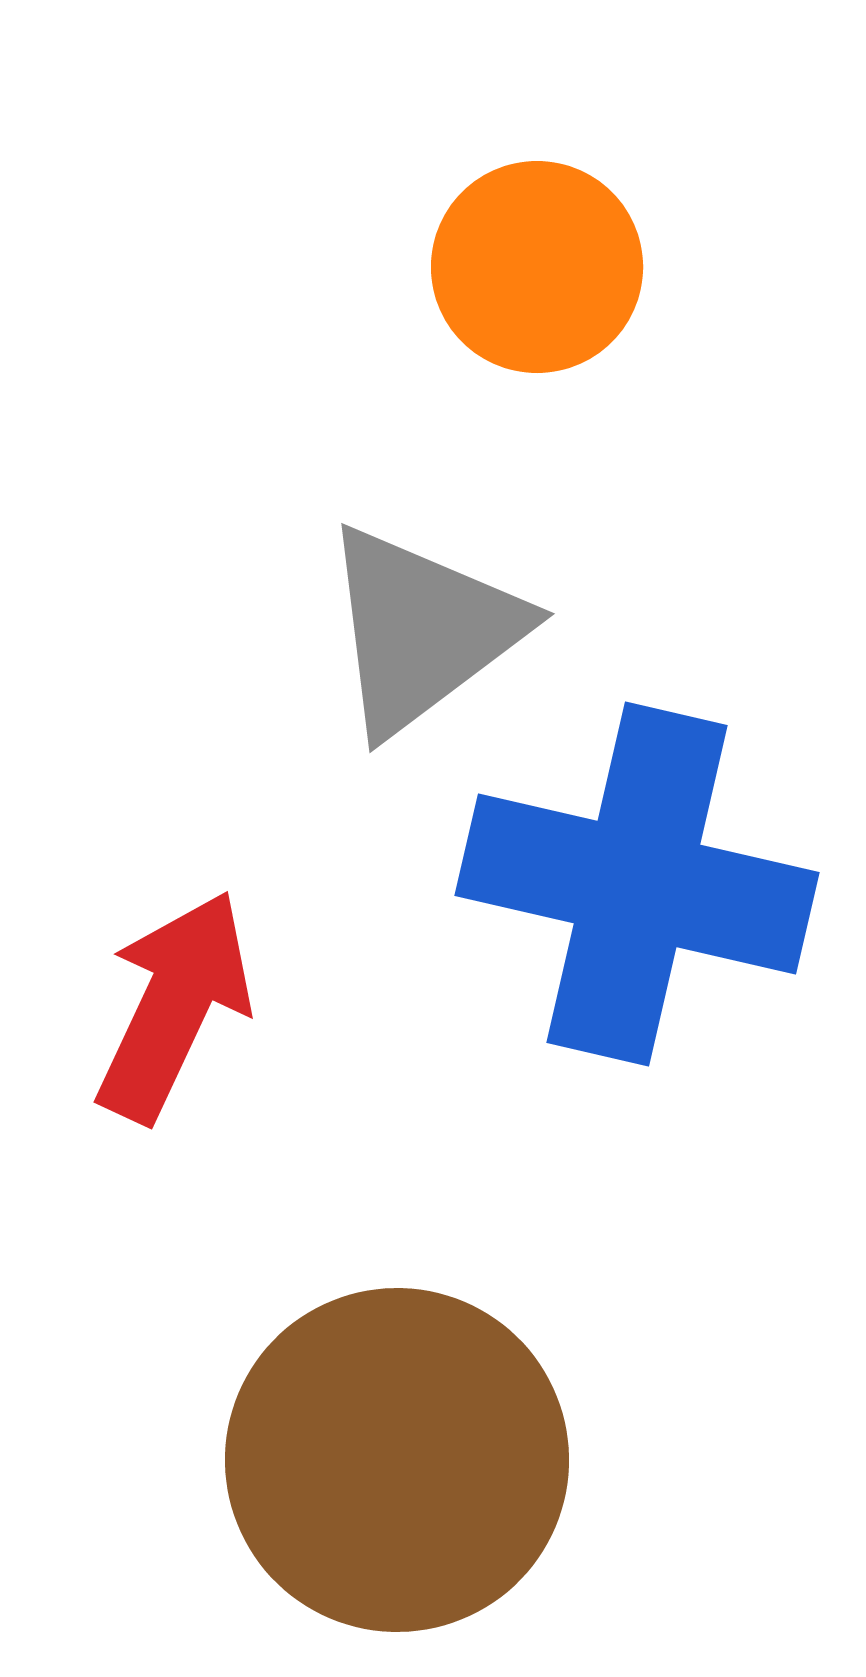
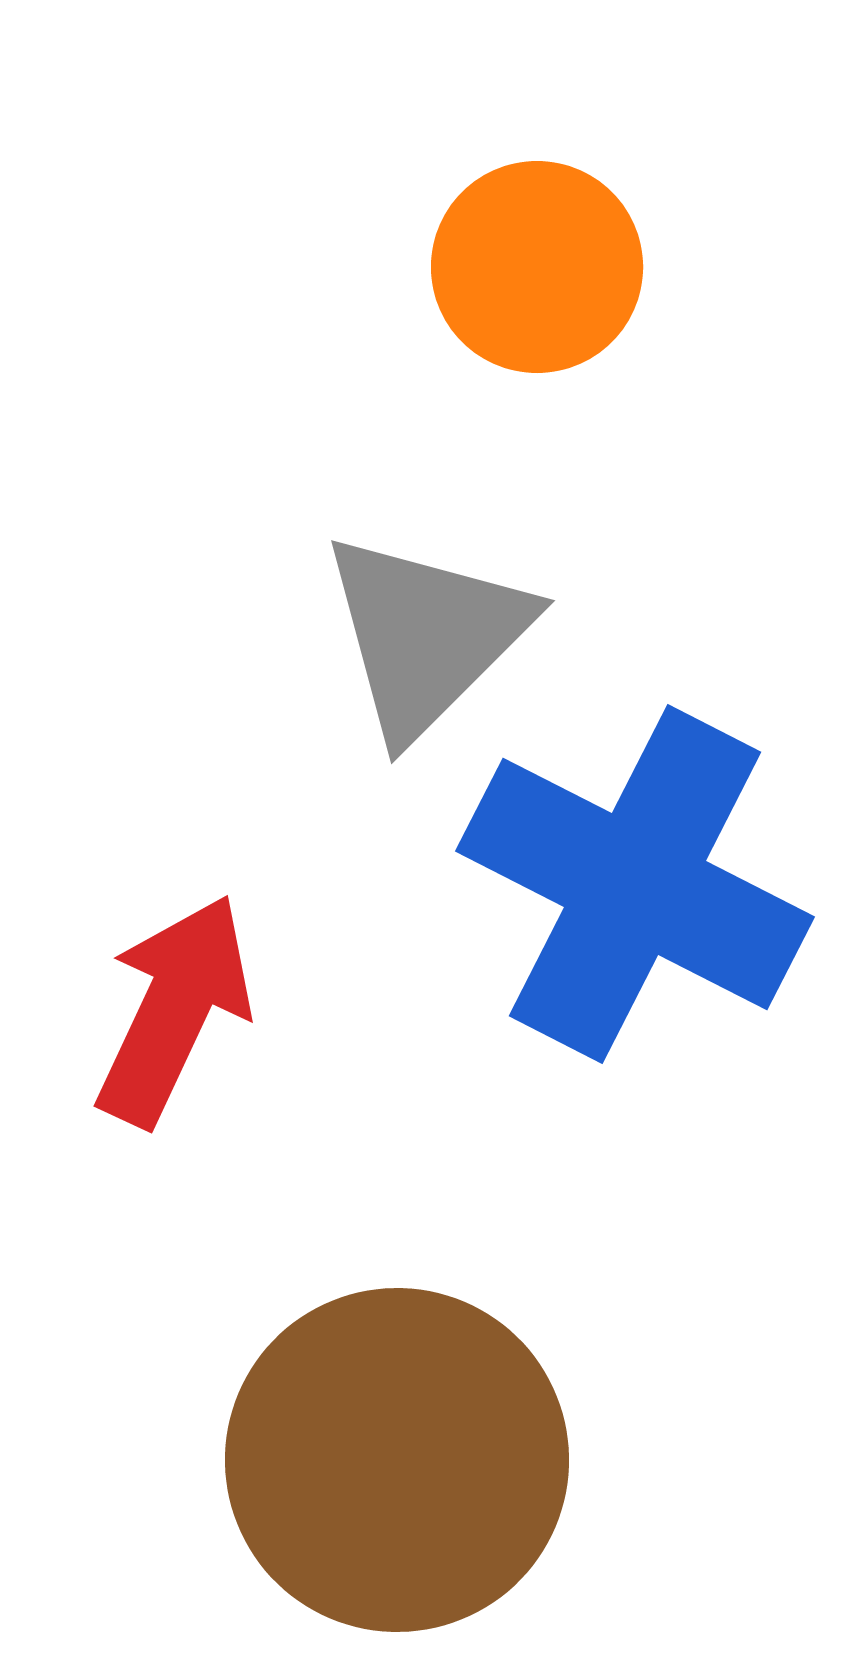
gray triangle: moved 4 px right, 5 px down; rotated 8 degrees counterclockwise
blue cross: moved 2 px left; rotated 14 degrees clockwise
red arrow: moved 4 px down
